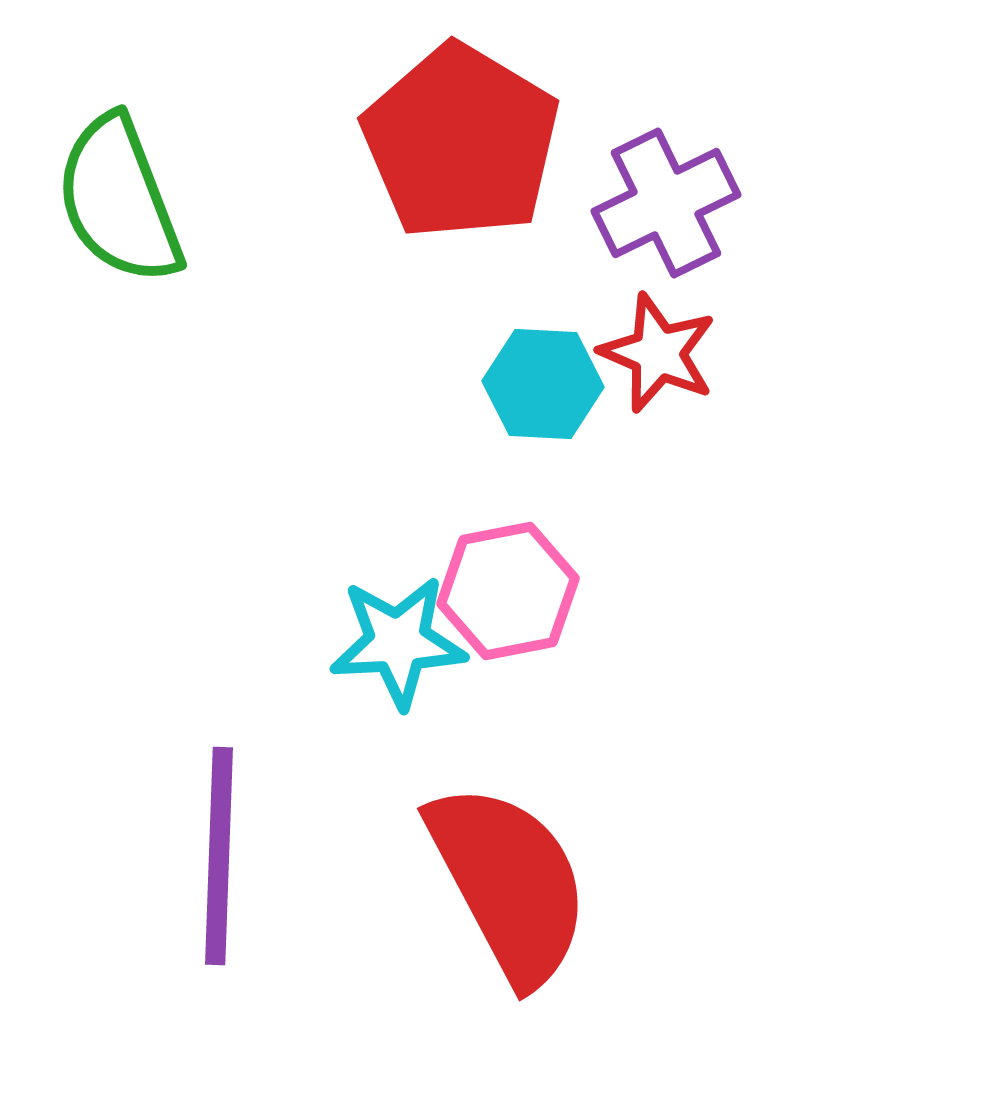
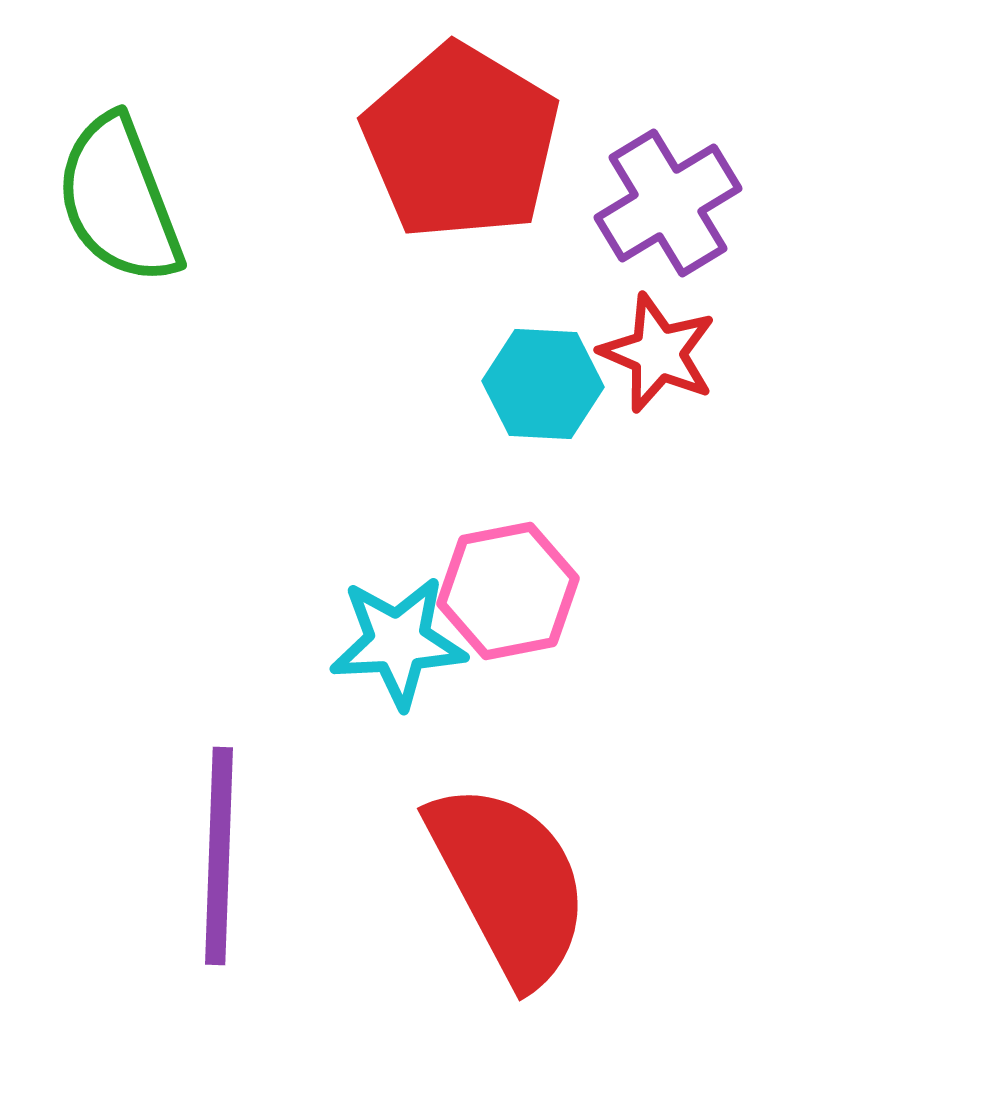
purple cross: moved 2 px right; rotated 5 degrees counterclockwise
